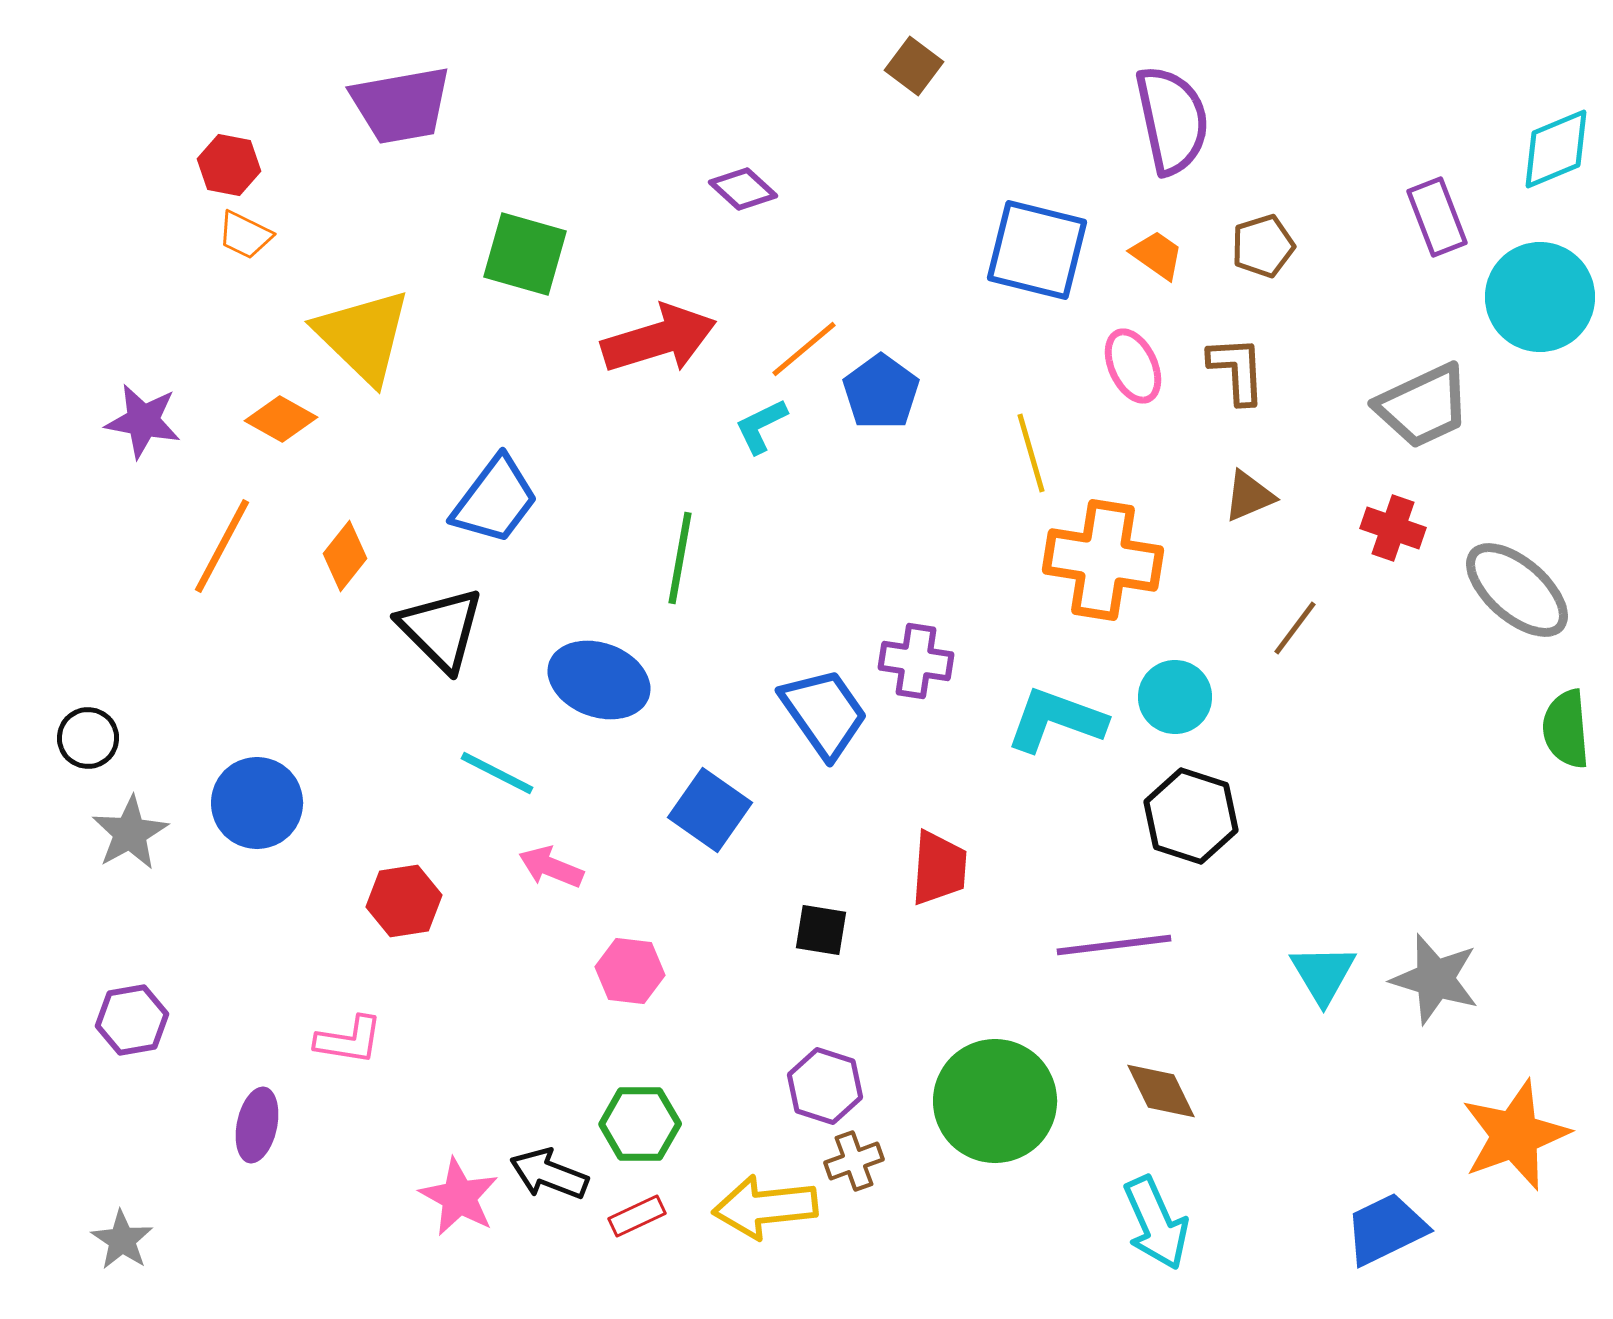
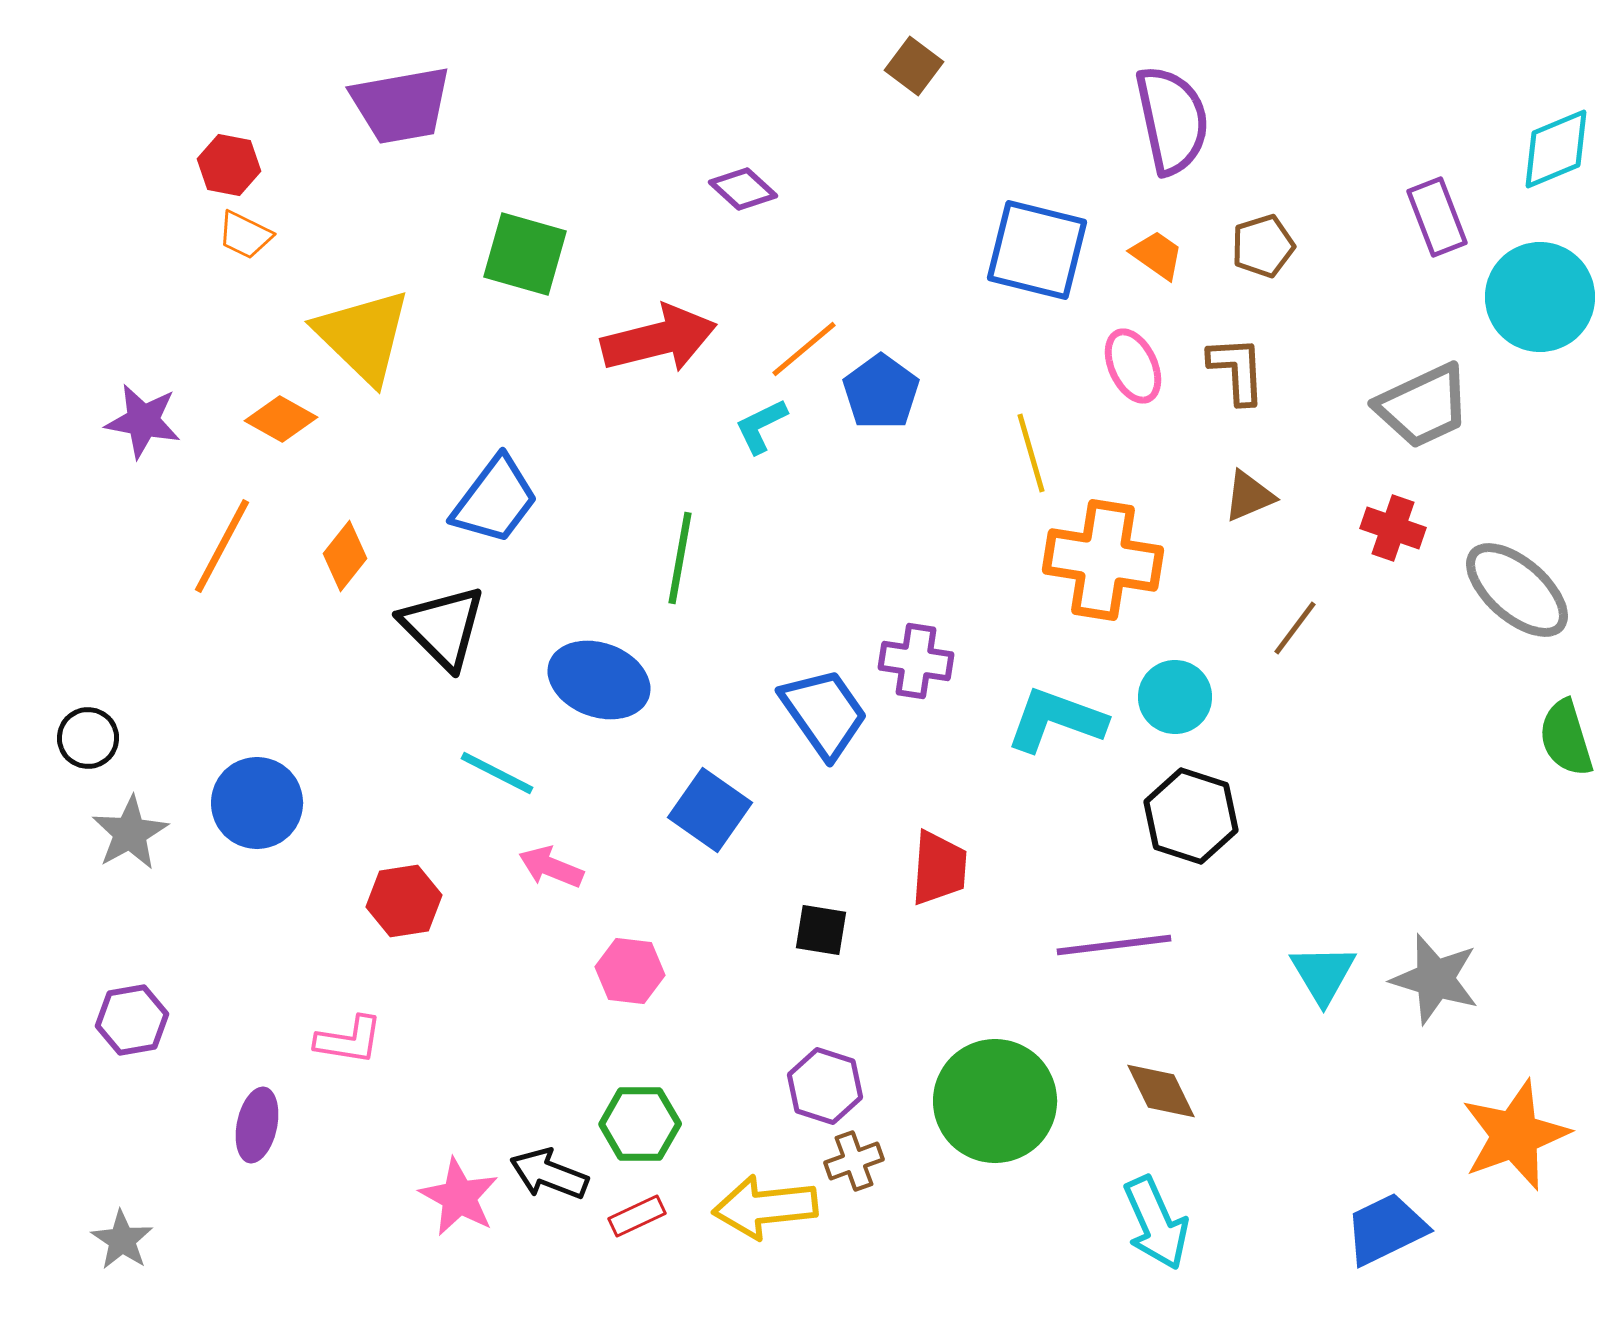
red arrow at (659, 339): rotated 3 degrees clockwise
black triangle at (441, 629): moved 2 px right, 2 px up
green semicircle at (1566, 729): moved 9 px down; rotated 12 degrees counterclockwise
